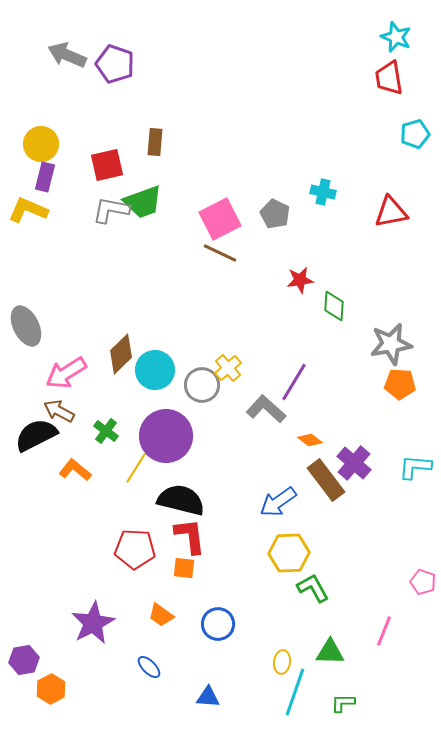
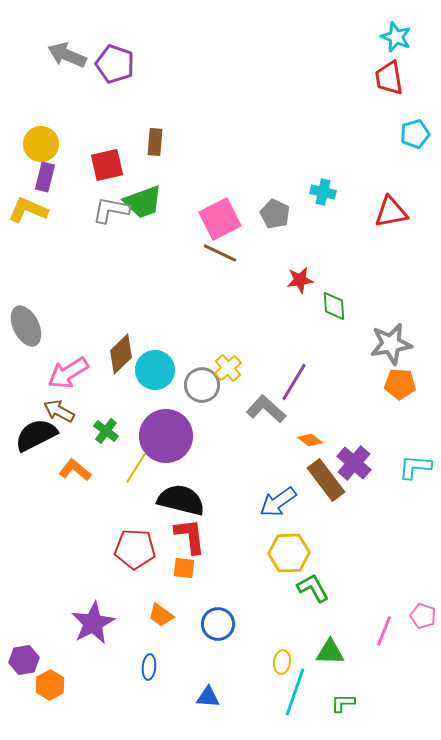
green diamond at (334, 306): rotated 8 degrees counterclockwise
pink arrow at (66, 373): moved 2 px right
pink pentagon at (423, 582): moved 34 px down
blue ellipse at (149, 667): rotated 50 degrees clockwise
orange hexagon at (51, 689): moved 1 px left, 4 px up
